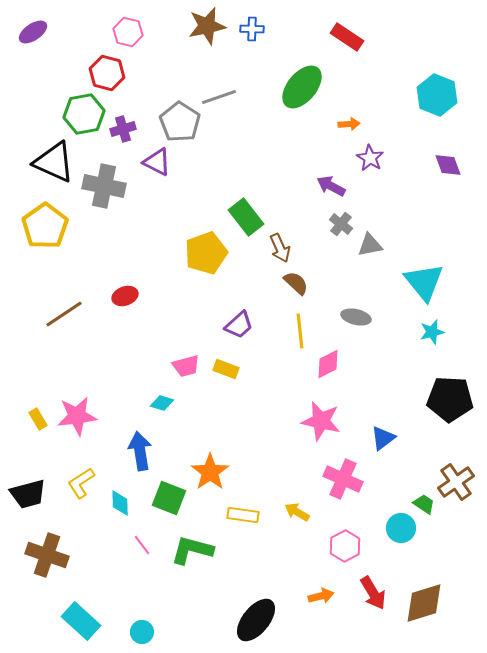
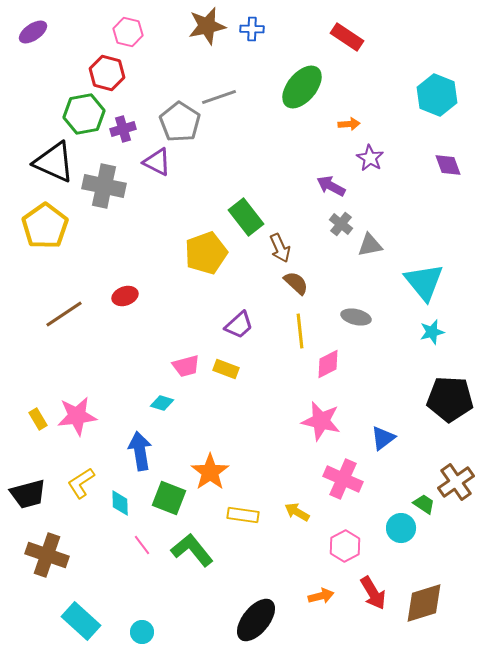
green L-shape at (192, 550): rotated 36 degrees clockwise
